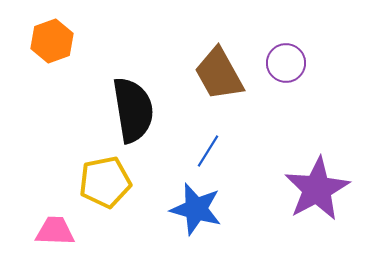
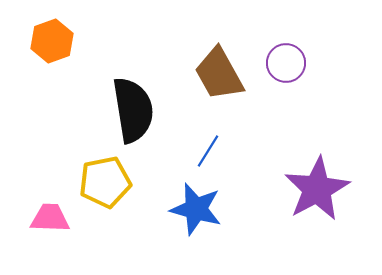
pink trapezoid: moved 5 px left, 13 px up
